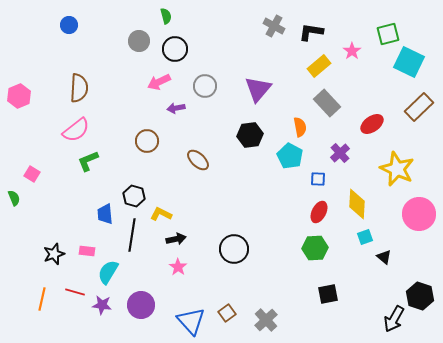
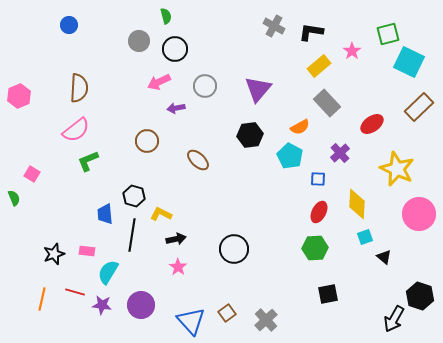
orange semicircle at (300, 127): rotated 72 degrees clockwise
